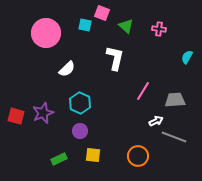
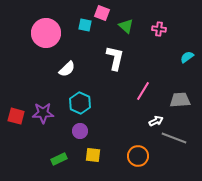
cyan semicircle: rotated 24 degrees clockwise
gray trapezoid: moved 5 px right
purple star: rotated 20 degrees clockwise
gray line: moved 1 px down
